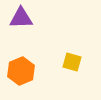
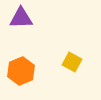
yellow square: rotated 12 degrees clockwise
